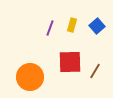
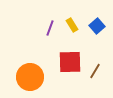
yellow rectangle: rotated 48 degrees counterclockwise
